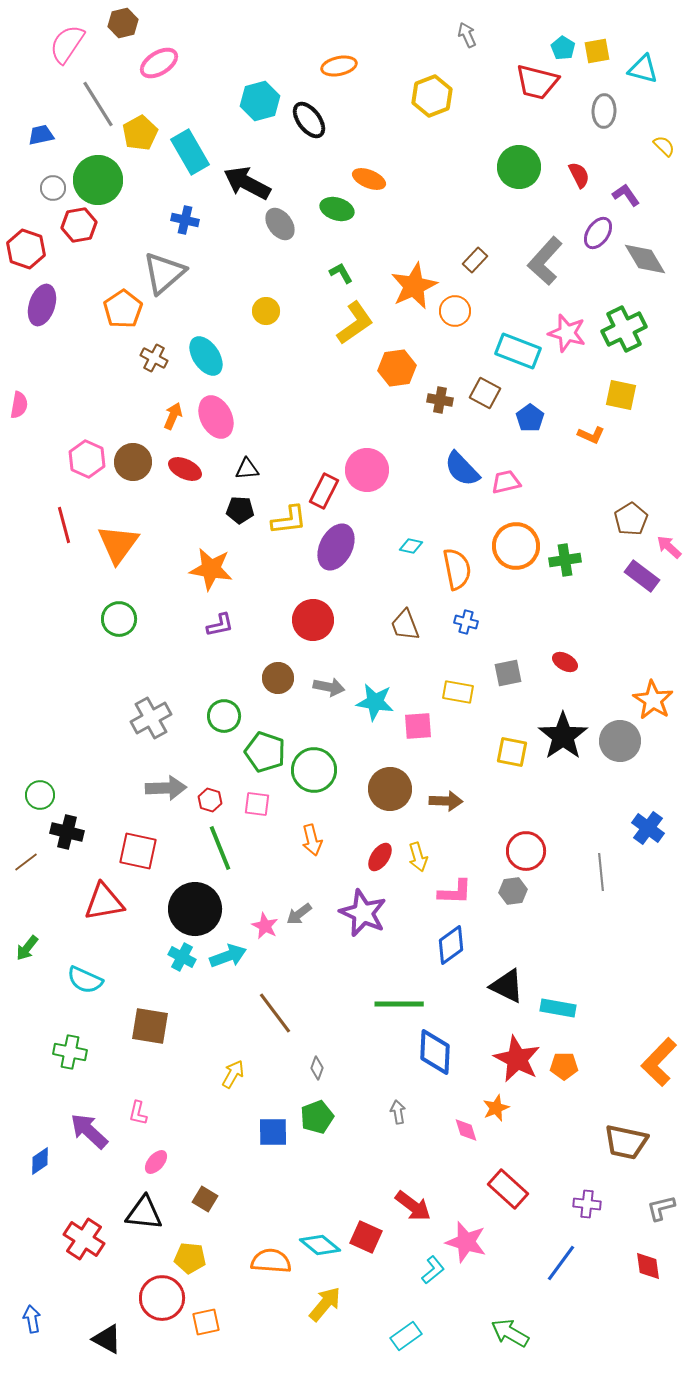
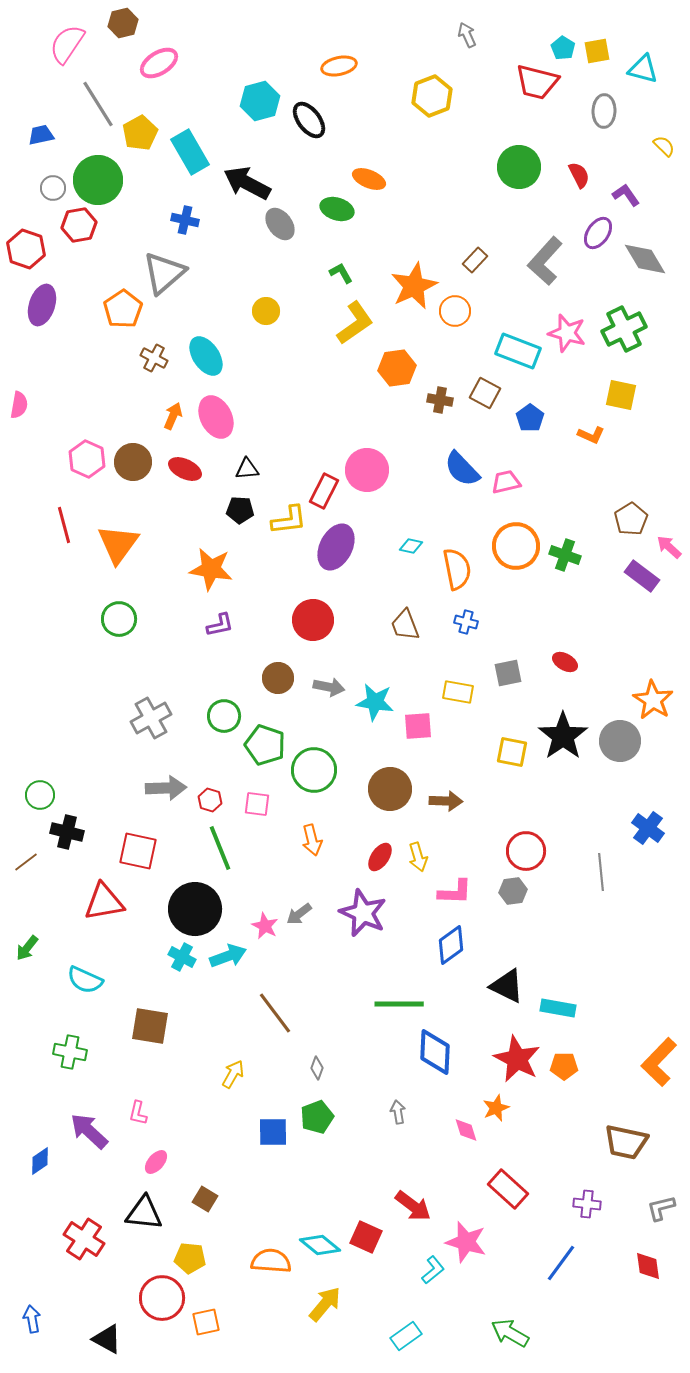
green cross at (565, 560): moved 5 px up; rotated 28 degrees clockwise
green pentagon at (265, 752): moved 7 px up
